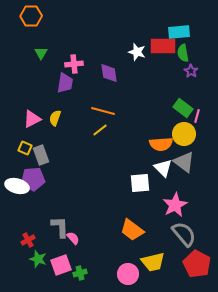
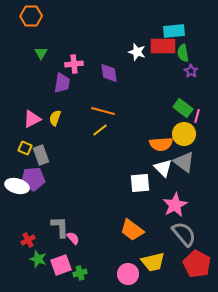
cyan rectangle: moved 5 px left, 1 px up
purple trapezoid: moved 3 px left
